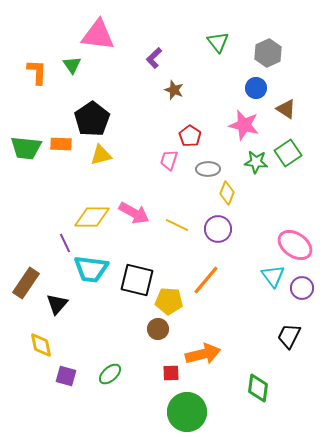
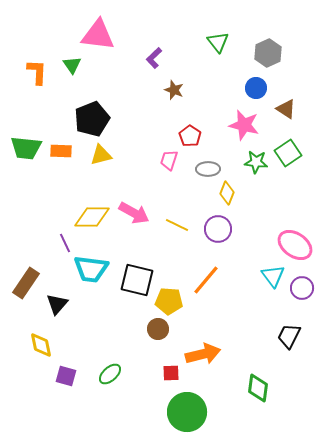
black pentagon at (92, 119): rotated 12 degrees clockwise
orange rectangle at (61, 144): moved 7 px down
